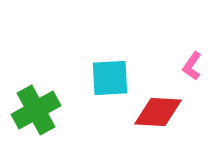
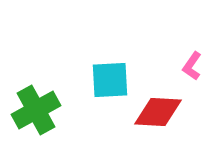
cyan square: moved 2 px down
